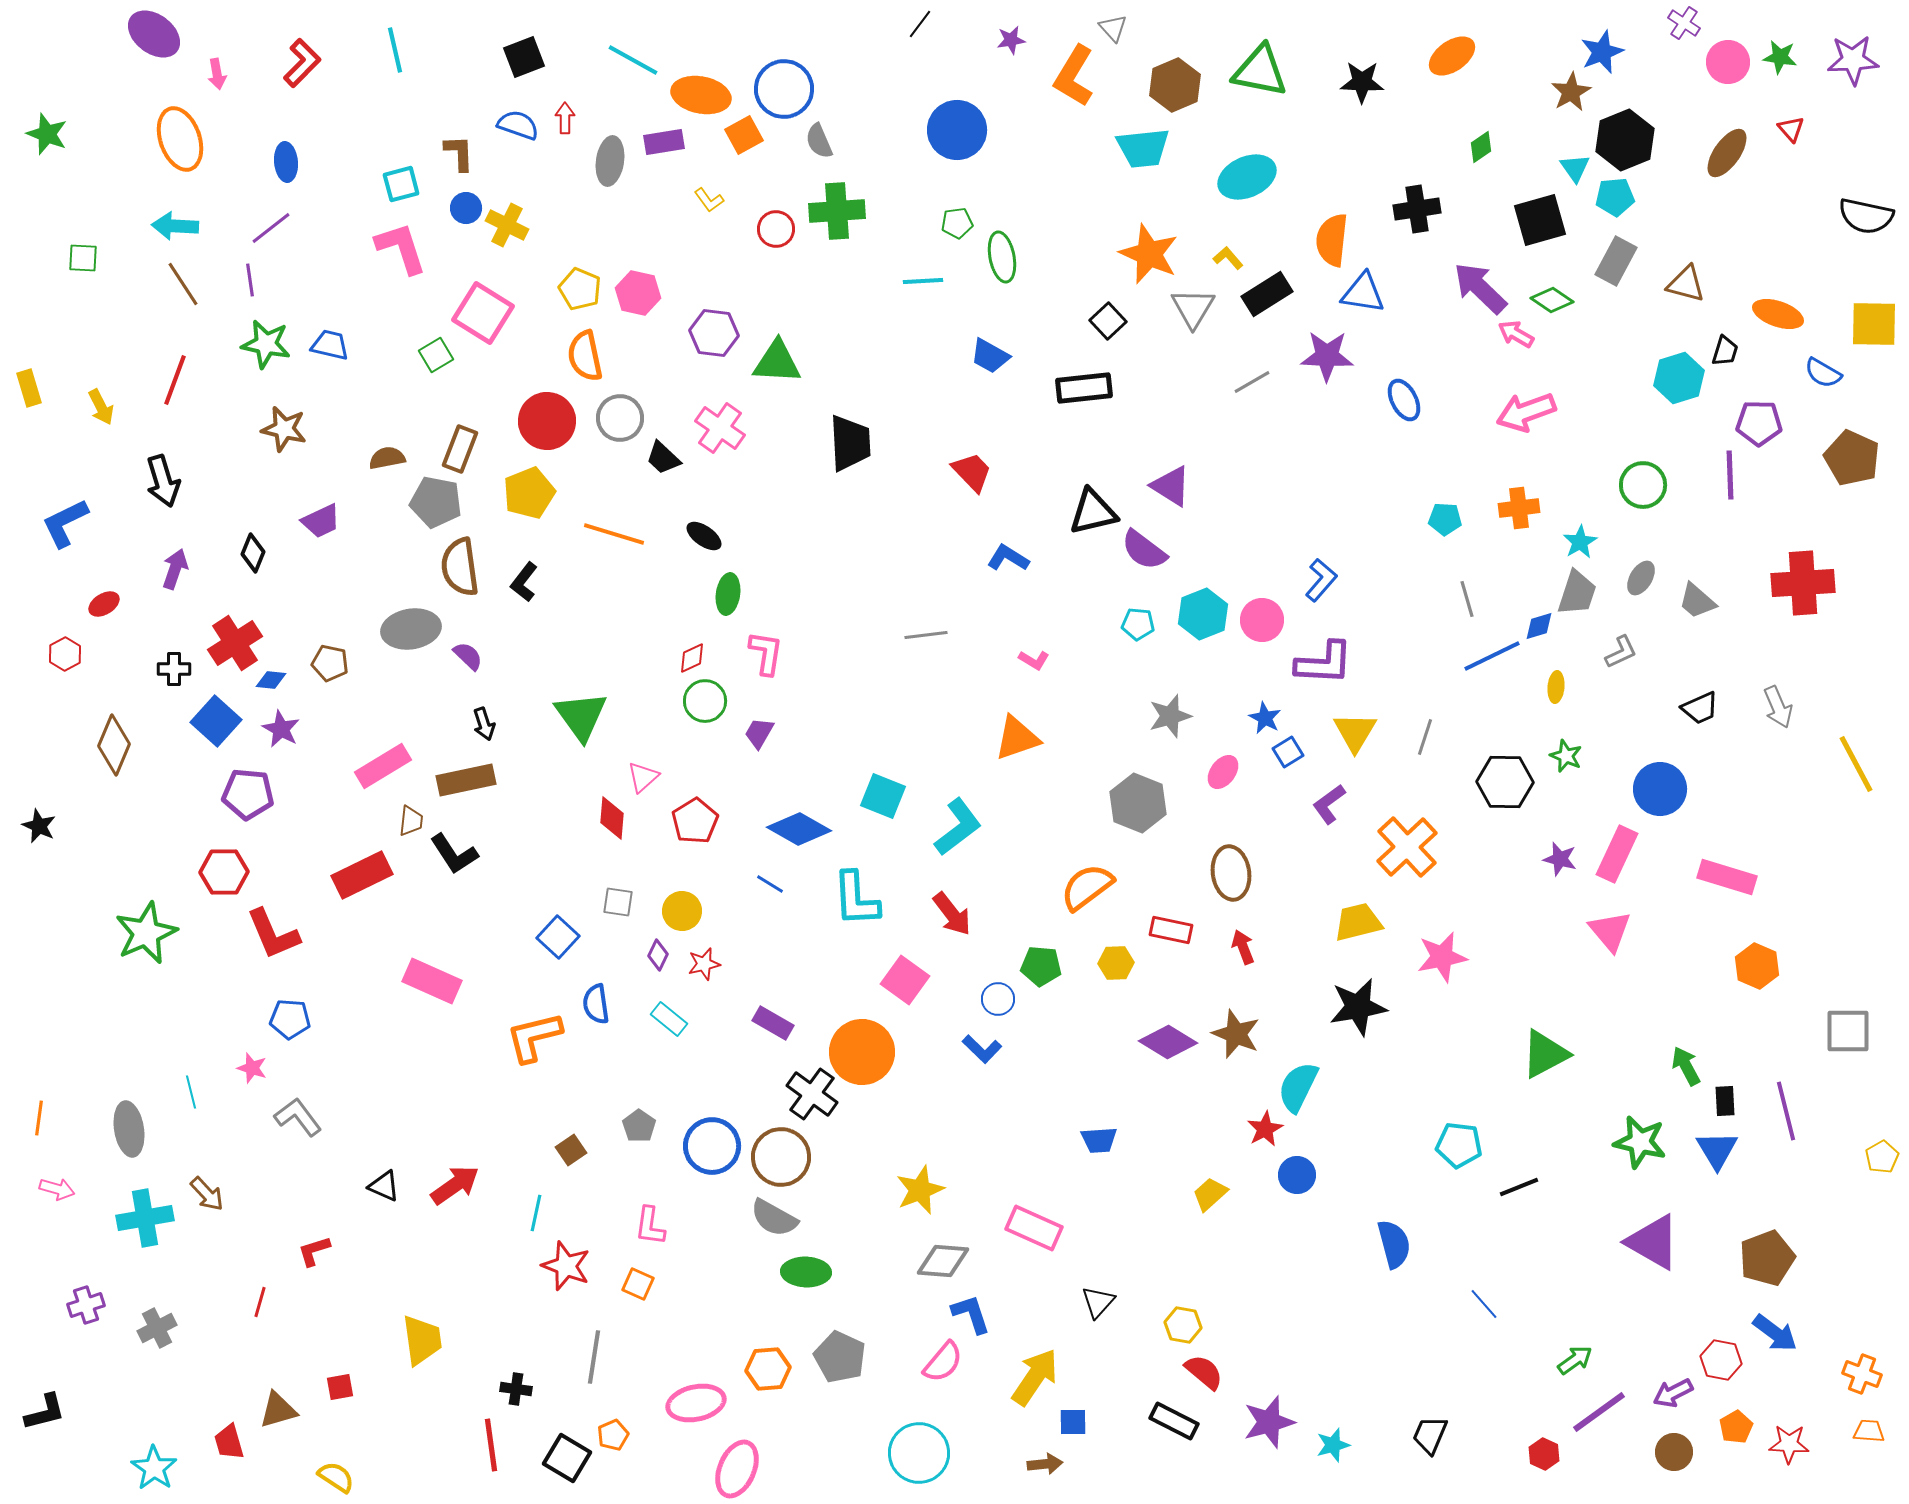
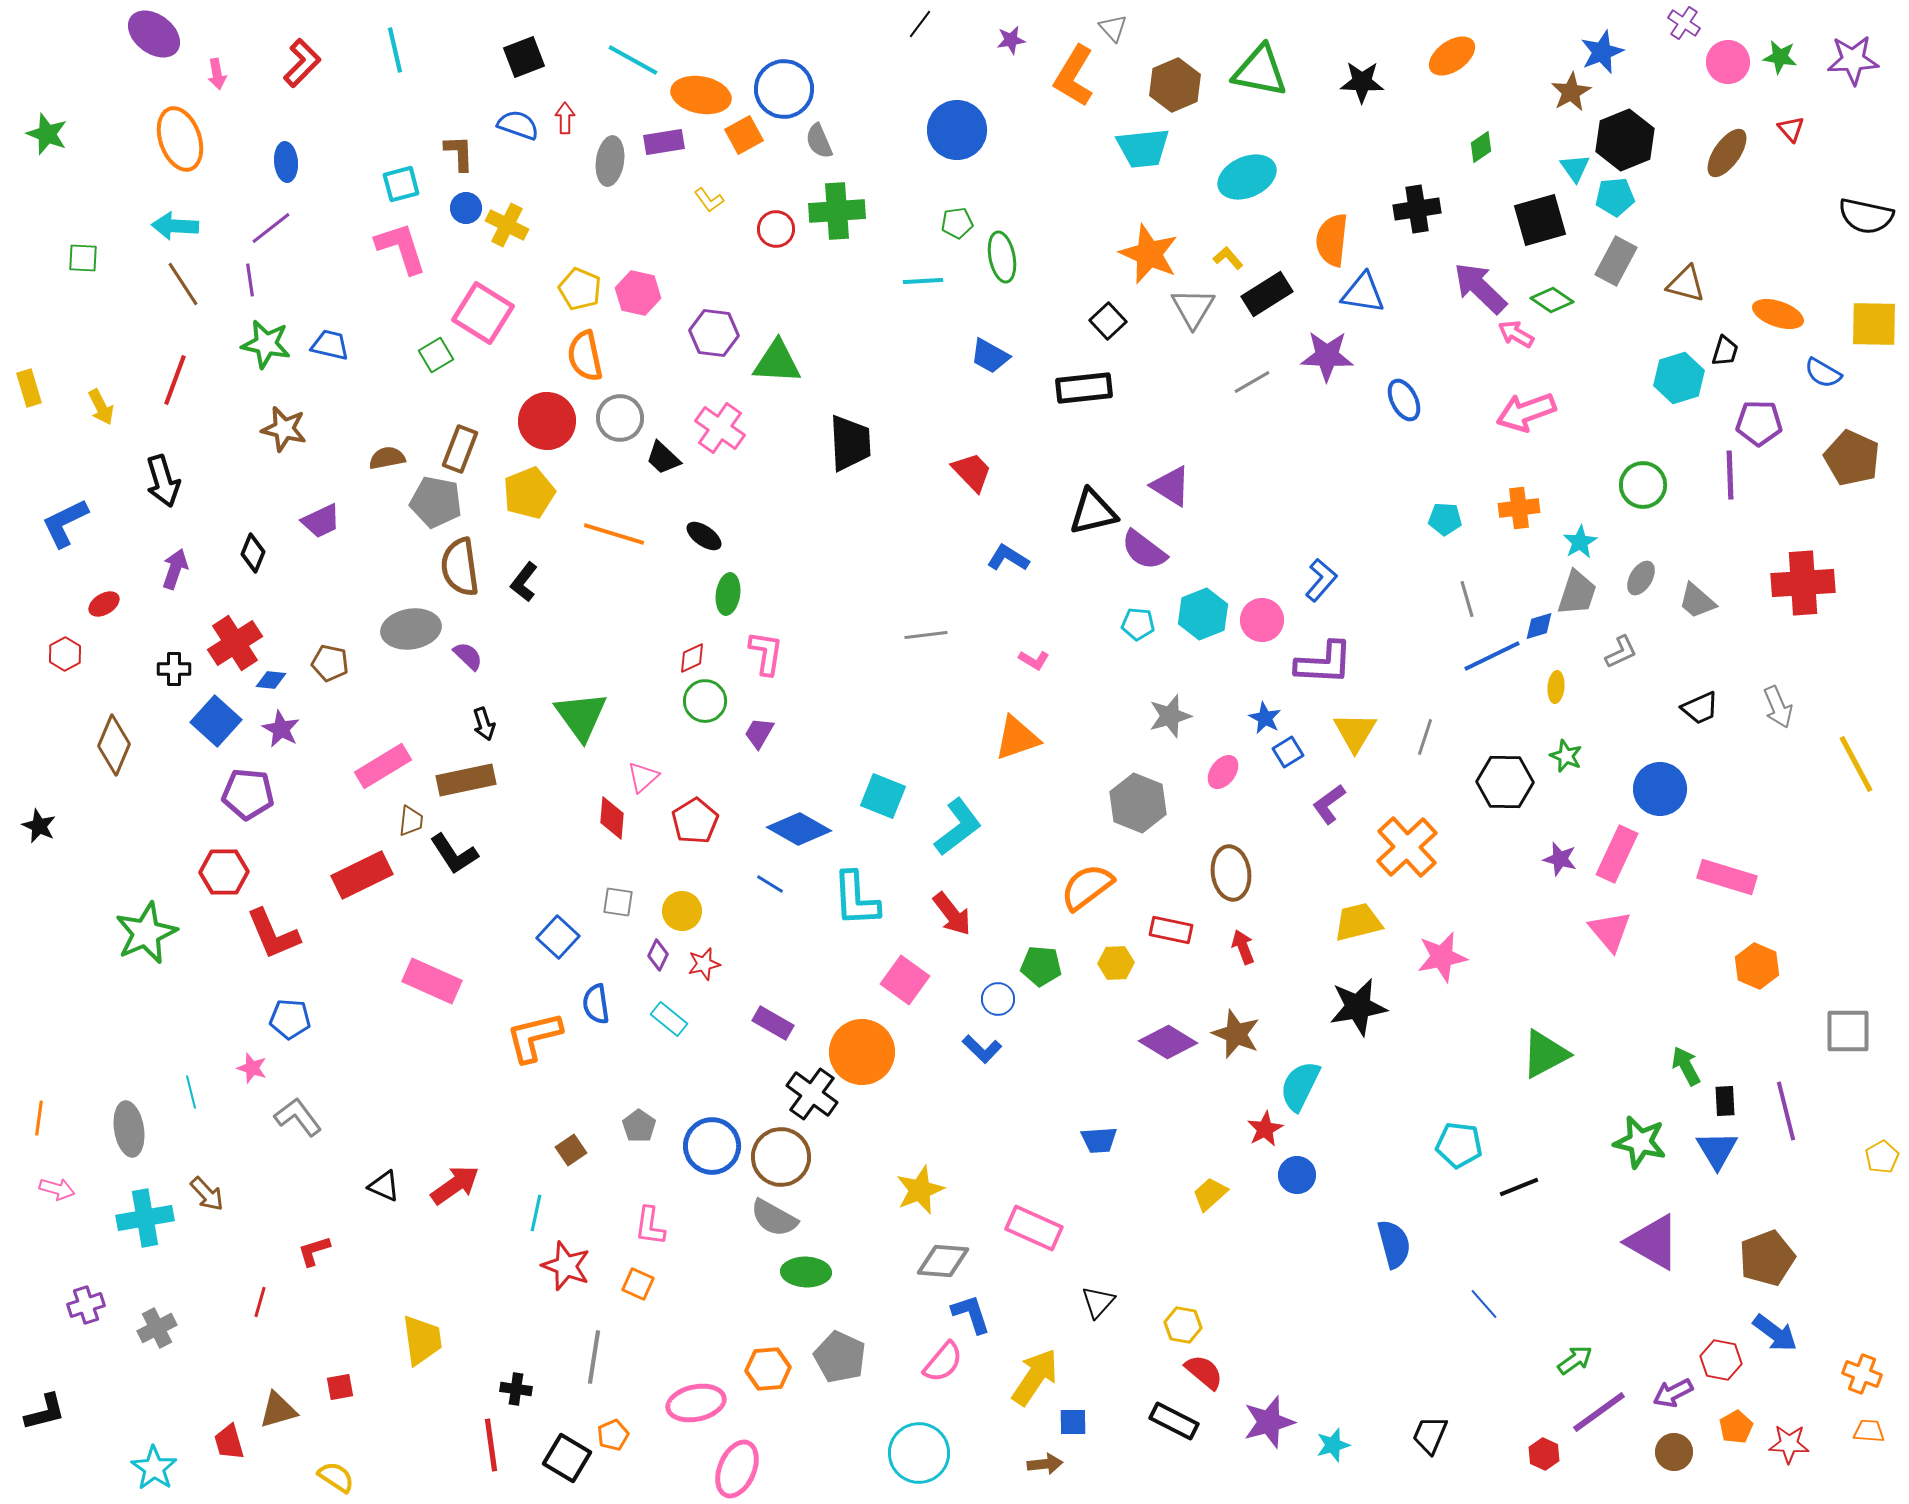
cyan semicircle at (1298, 1087): moved 2 px right, 1 px up
